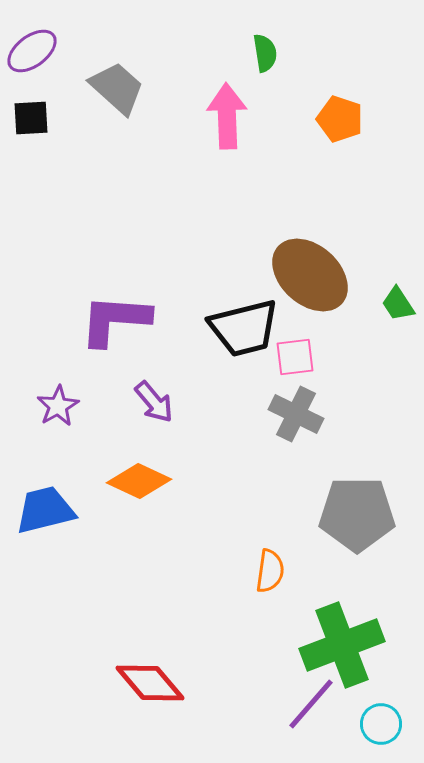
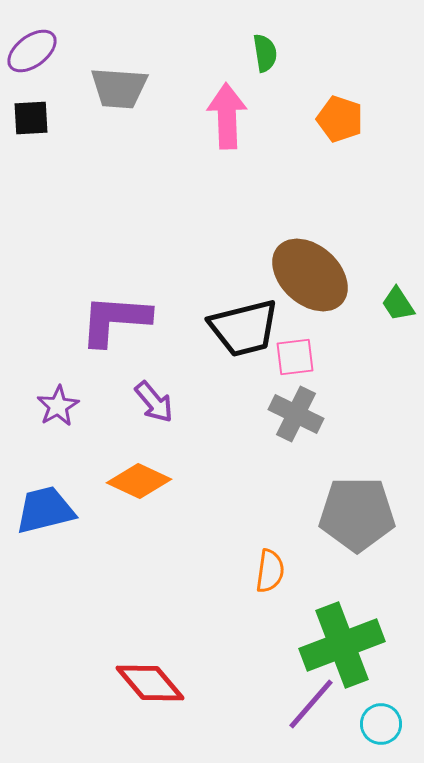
gray trapezoid: moved 2 px right; rotated 142 degrees clockwise
